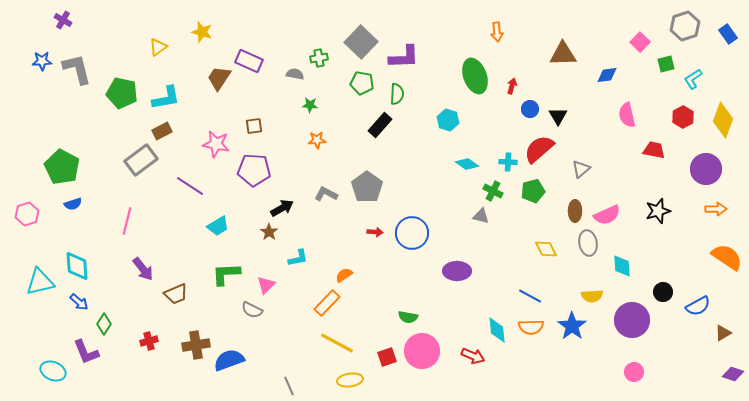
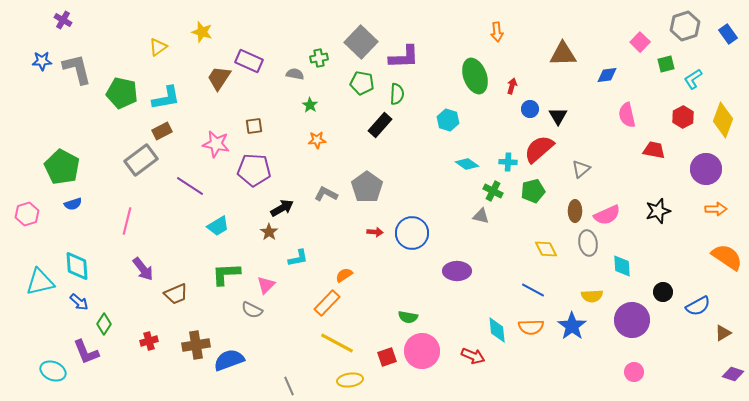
green star at (310, 105): rotated 28 degrees clockwise
blue line at (530, 296): moved 3 px right, 6 px up
